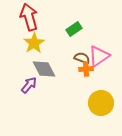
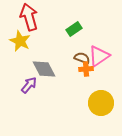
yellow star: moved 14 px left, 2 px up; rotated 15 degrees counterclockwise
